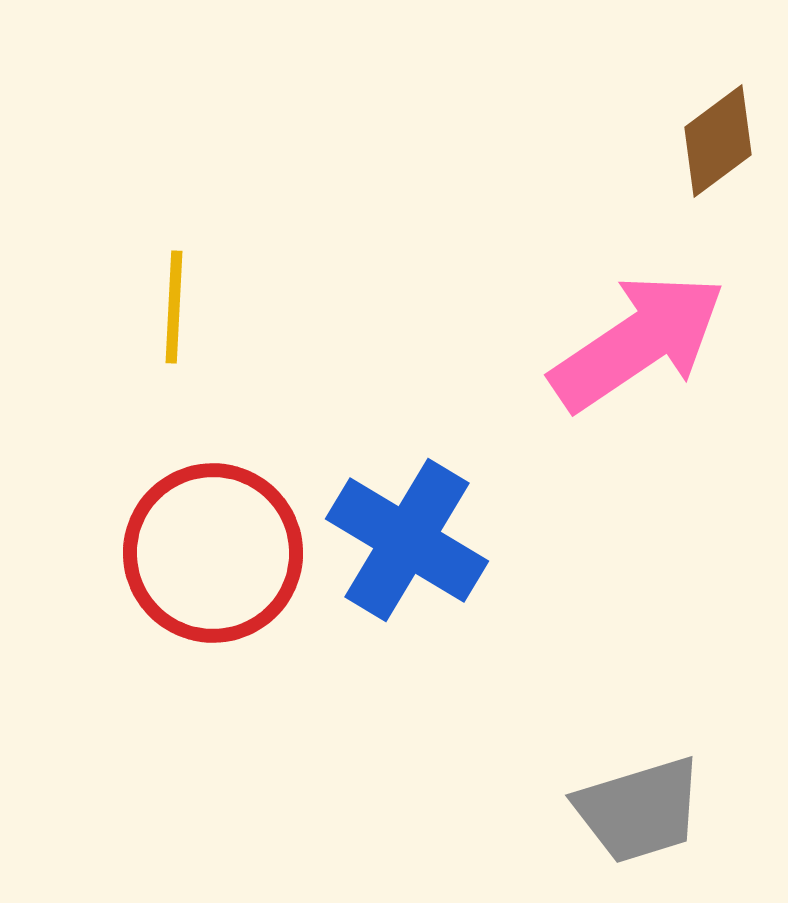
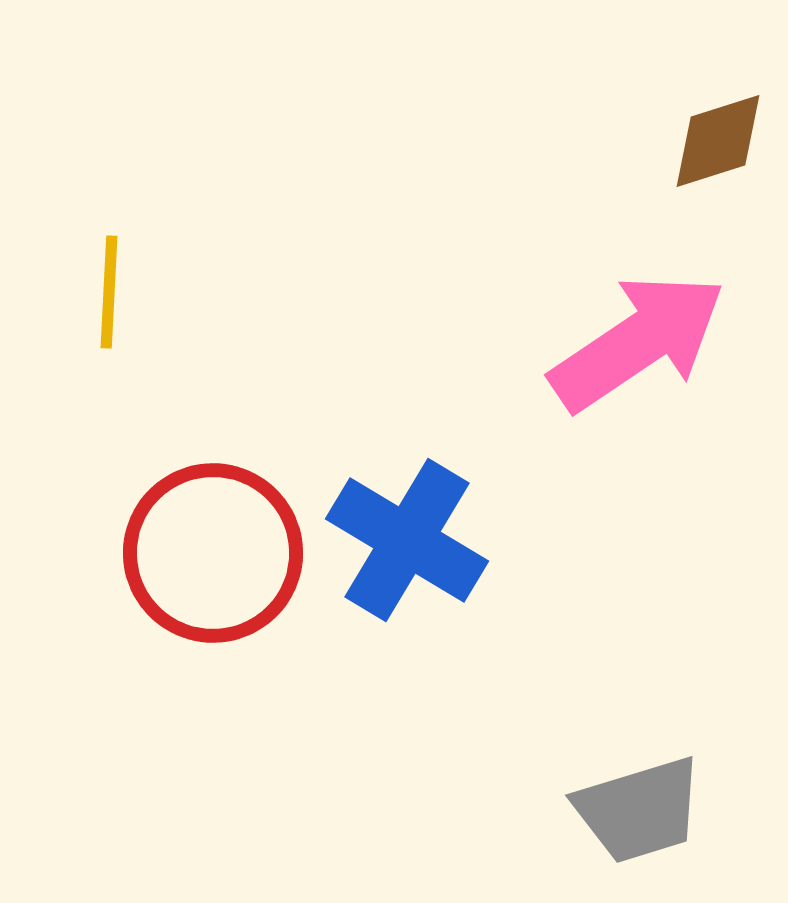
brown diamond: rotated 19 degrees clockwise
yellow line: moved 65 px left, 15 px up
